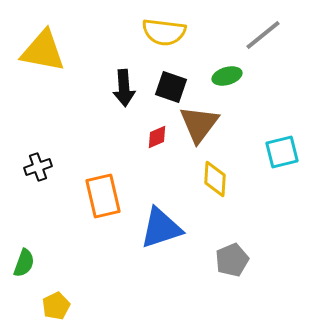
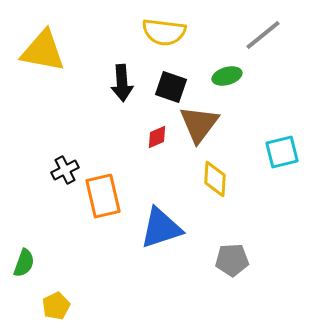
black arrow: moved 2 px left, 5 px up
black cross: moved 27 px right, 3 px down; rotated 8 degrees counterclockwise
gray pentagon: rotated 20 degrees clockwise
